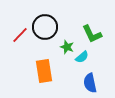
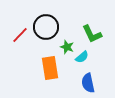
black circle: moved 1 px right
orange rectangle: moved 6 px right, 3 px up
blue semicircle: moved 2 px left
